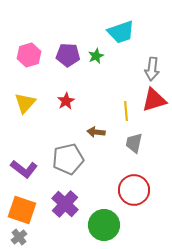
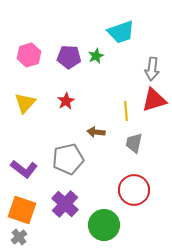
purple pentagon: moved 1 px right, 2 px down
